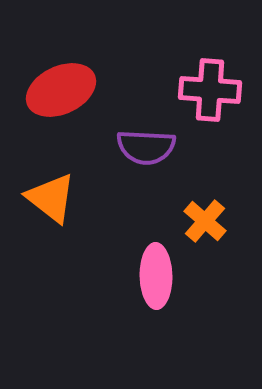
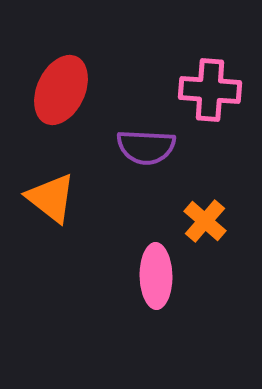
red ellipse: rotated 40 degrees counterclockwise
